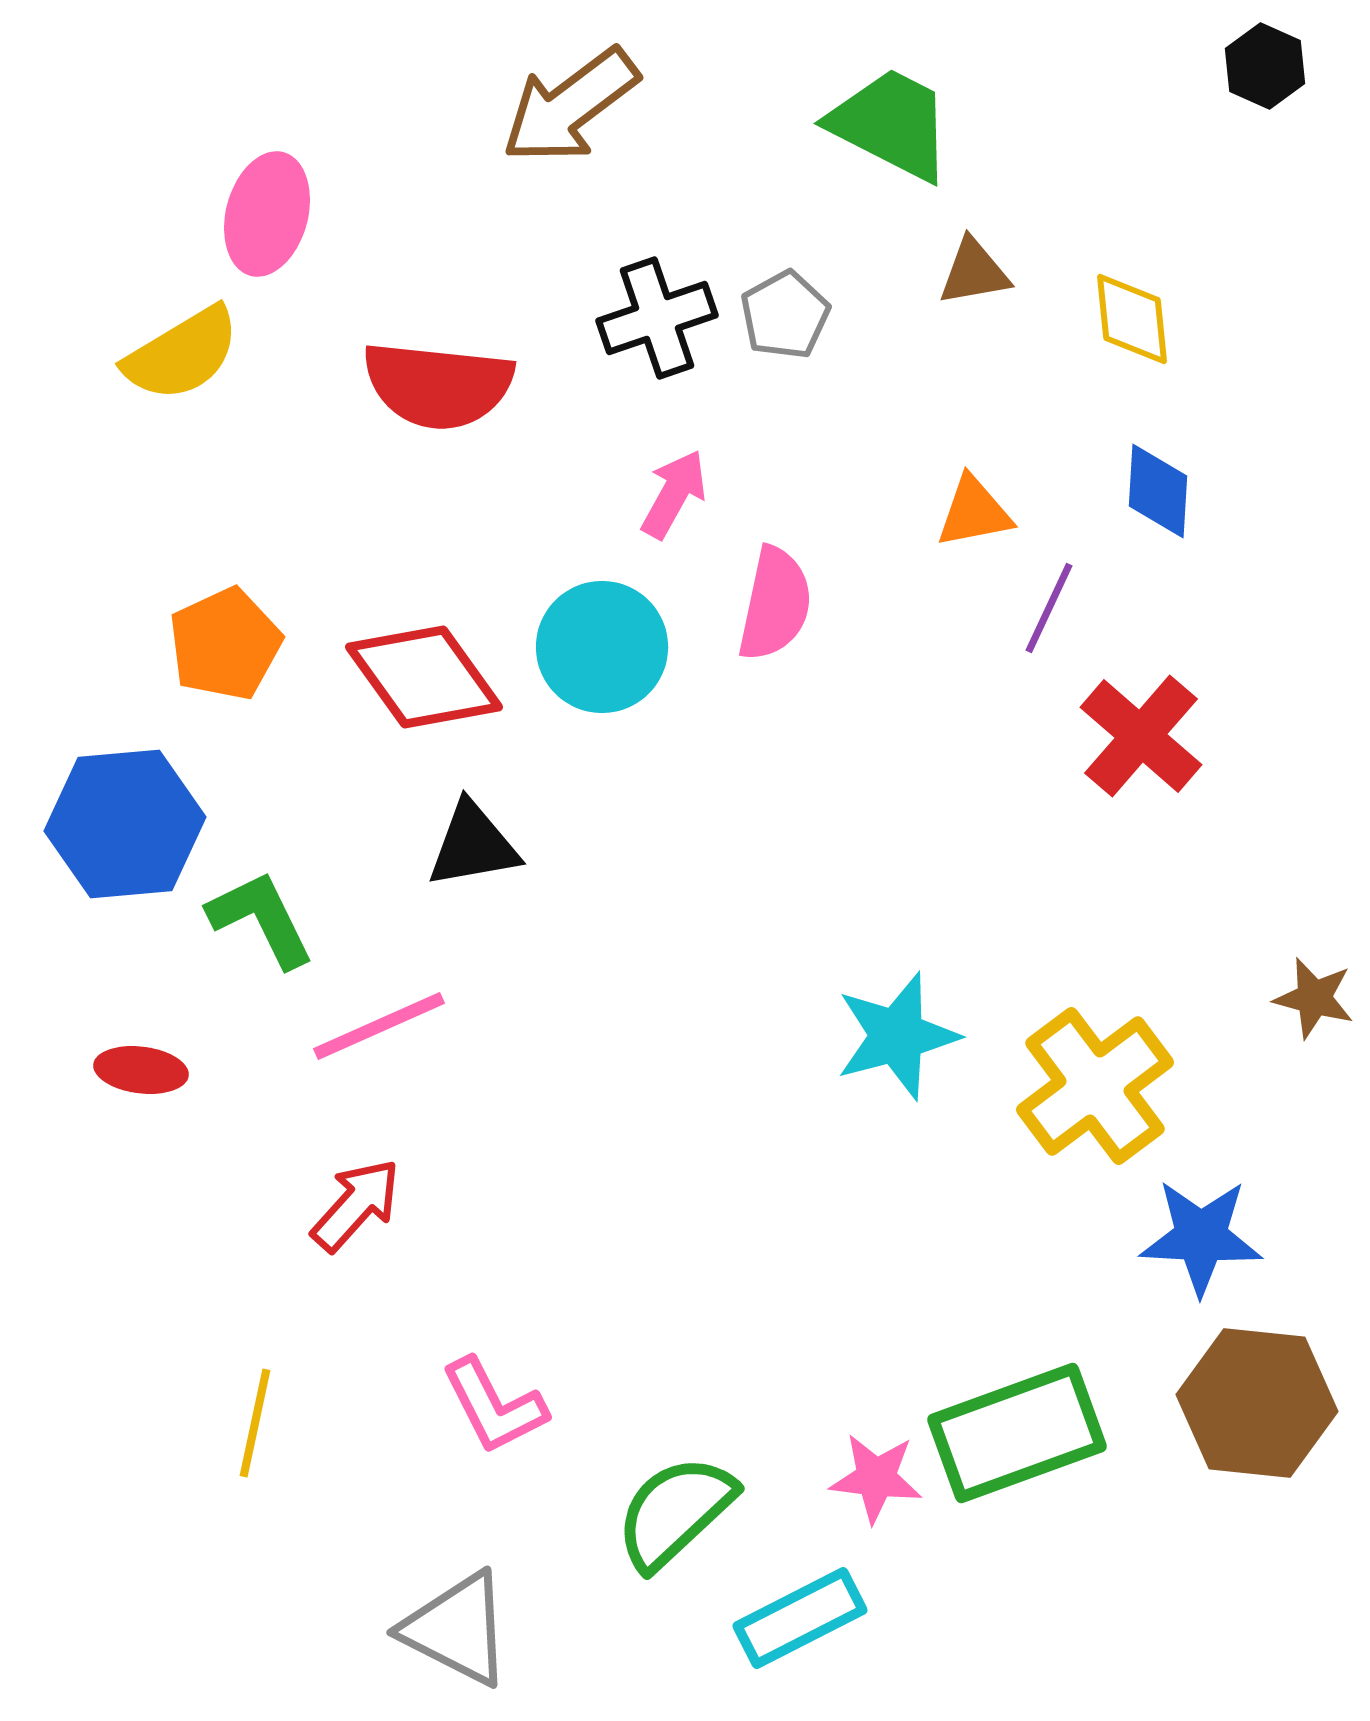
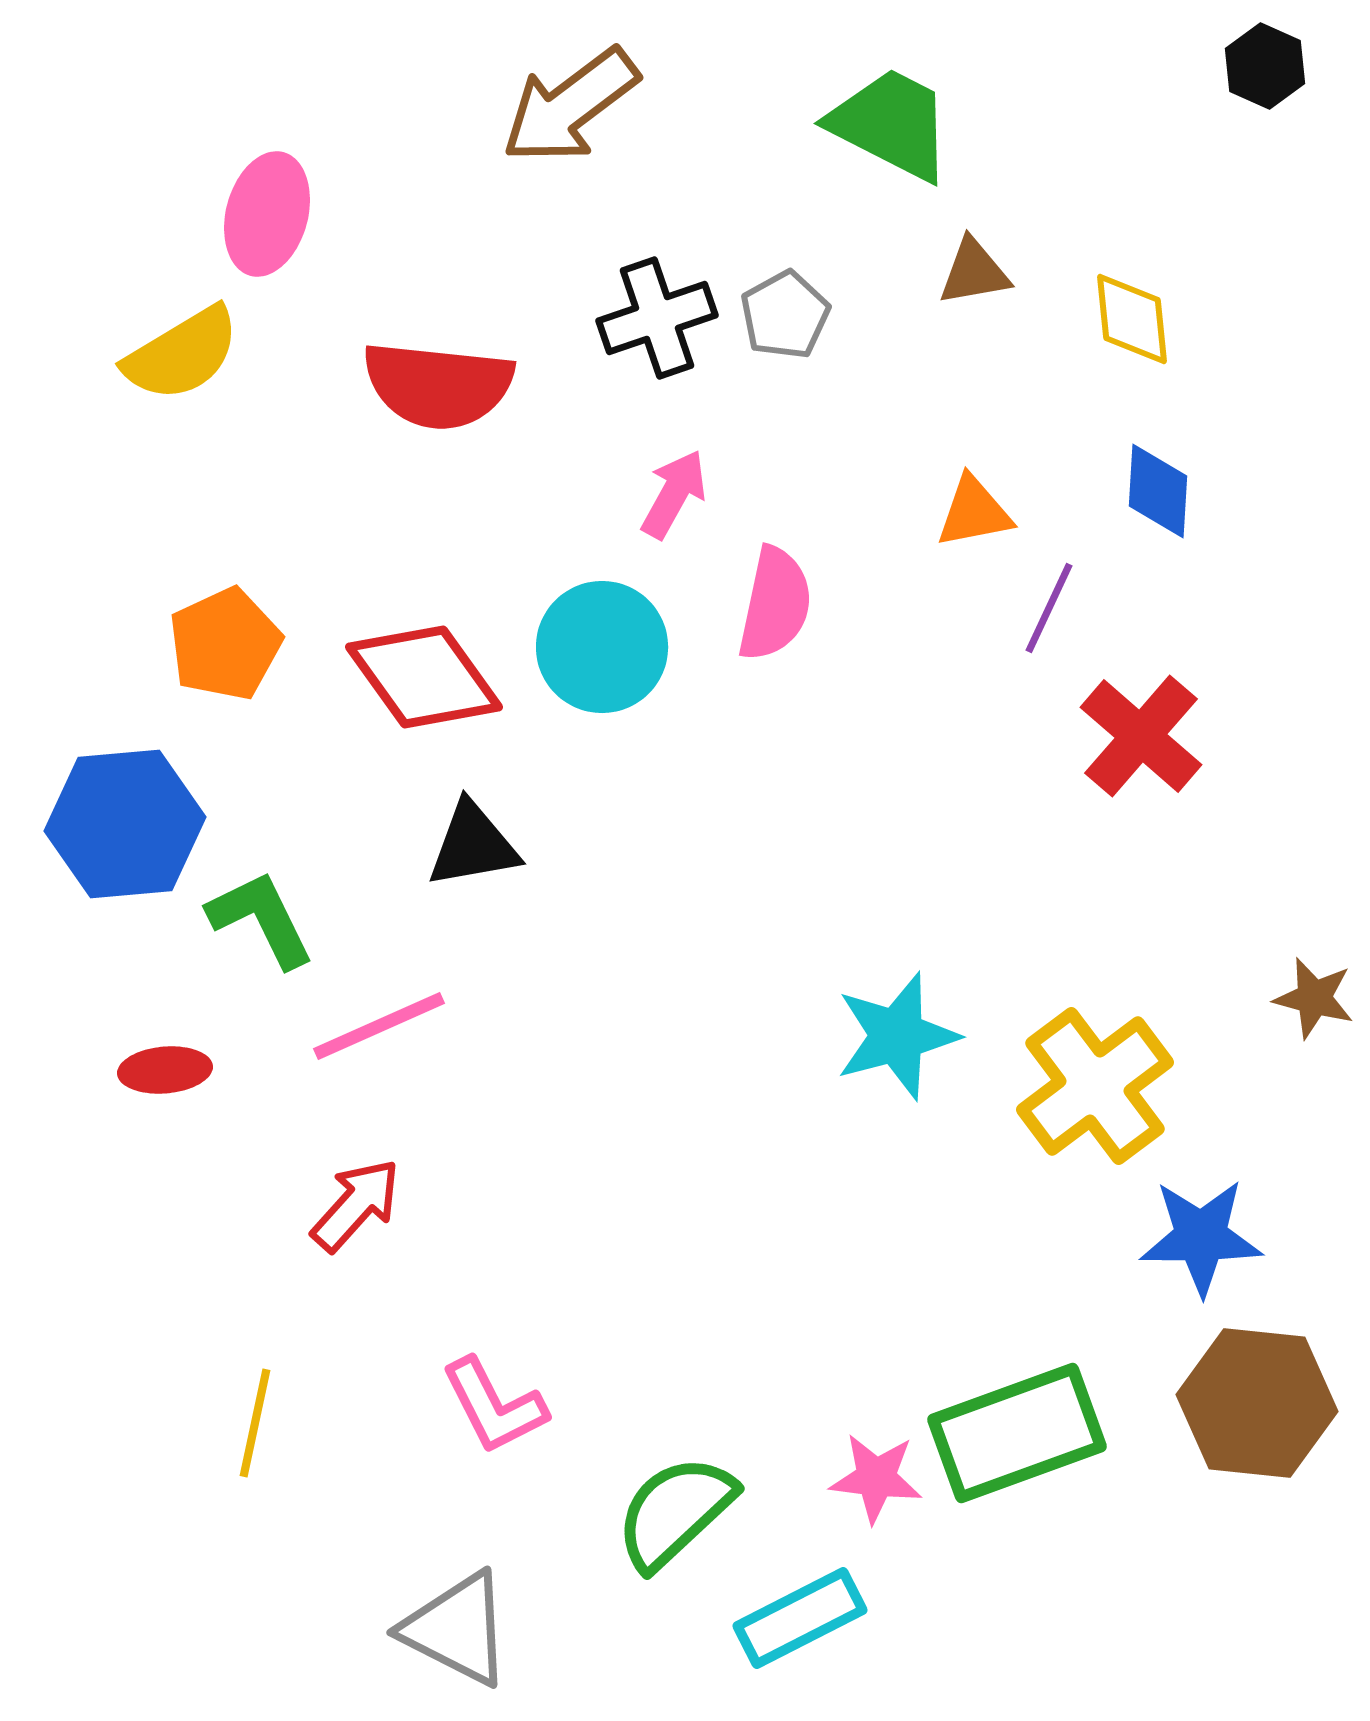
red ellipse: moved 24 px right; rotated 12 degrees counterclockwise
blue star: rotated 3 degrees counterclockwise
